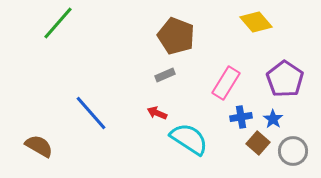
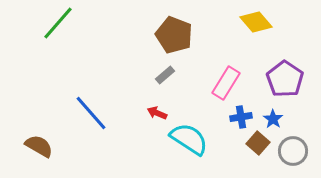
brown pentagon: moved 2 px left, 1 px up
gray rectangle: rotated 18 degrees counterclockwise
